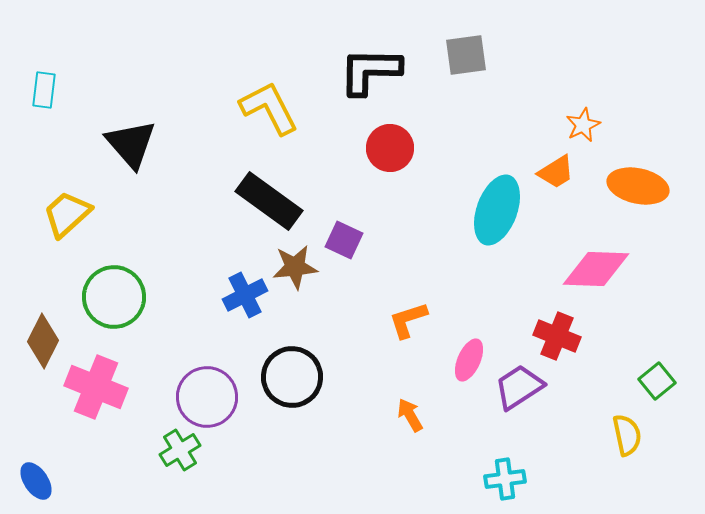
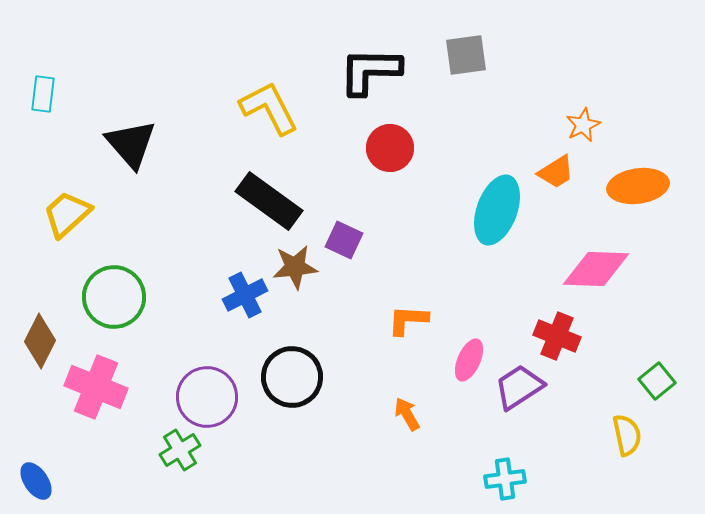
cyan rectangle: moved 1 px left, 4 px down
orange ellipse: rotated 20 degrees counterclockwise
orange L-shape: rotated 21 degrees clockwise
brown diamond: moved 3 px left
orange arrow: moved 3 px left, 1 px up
